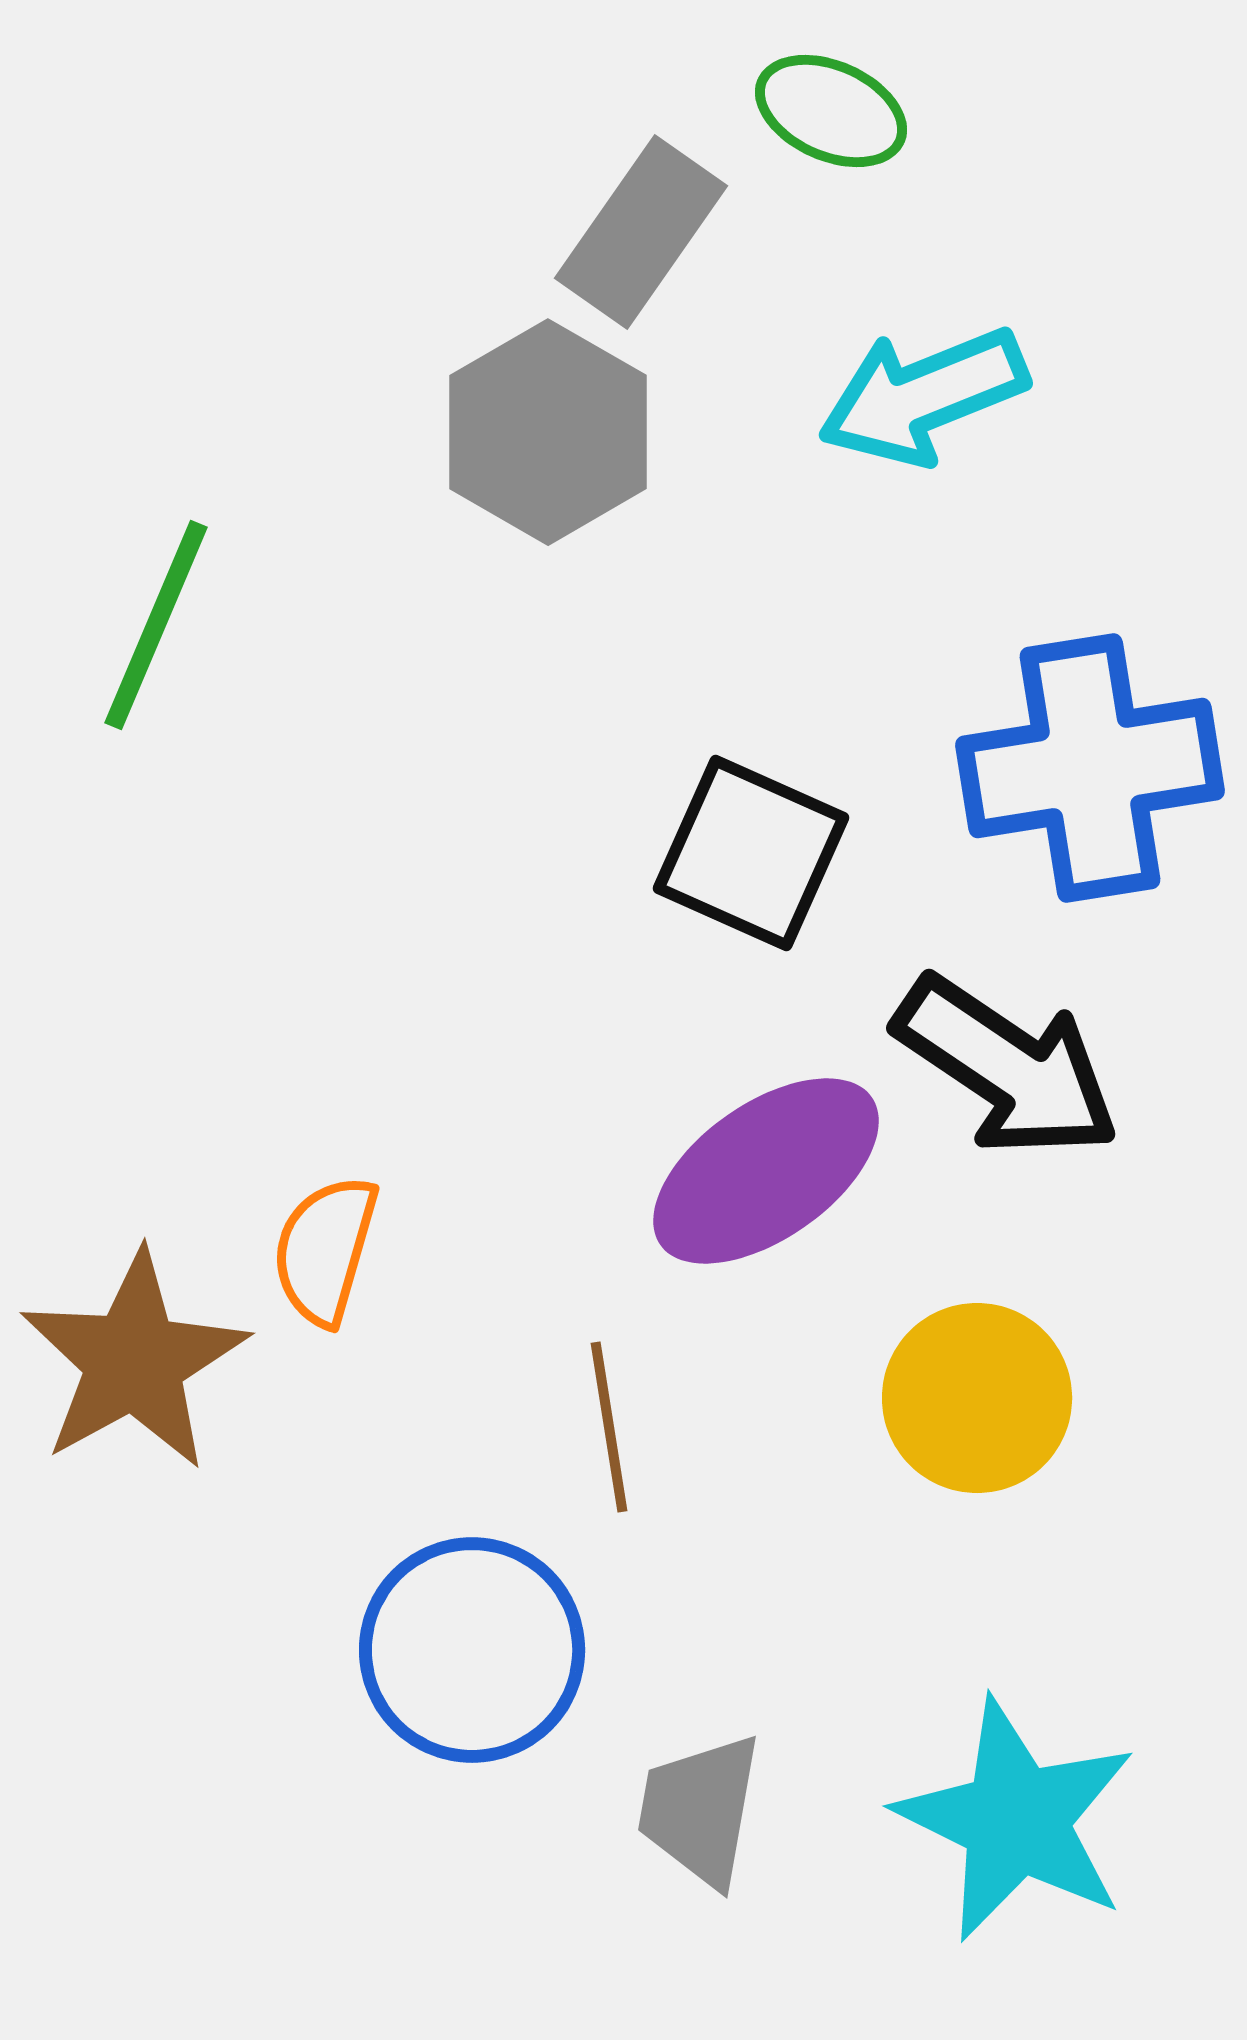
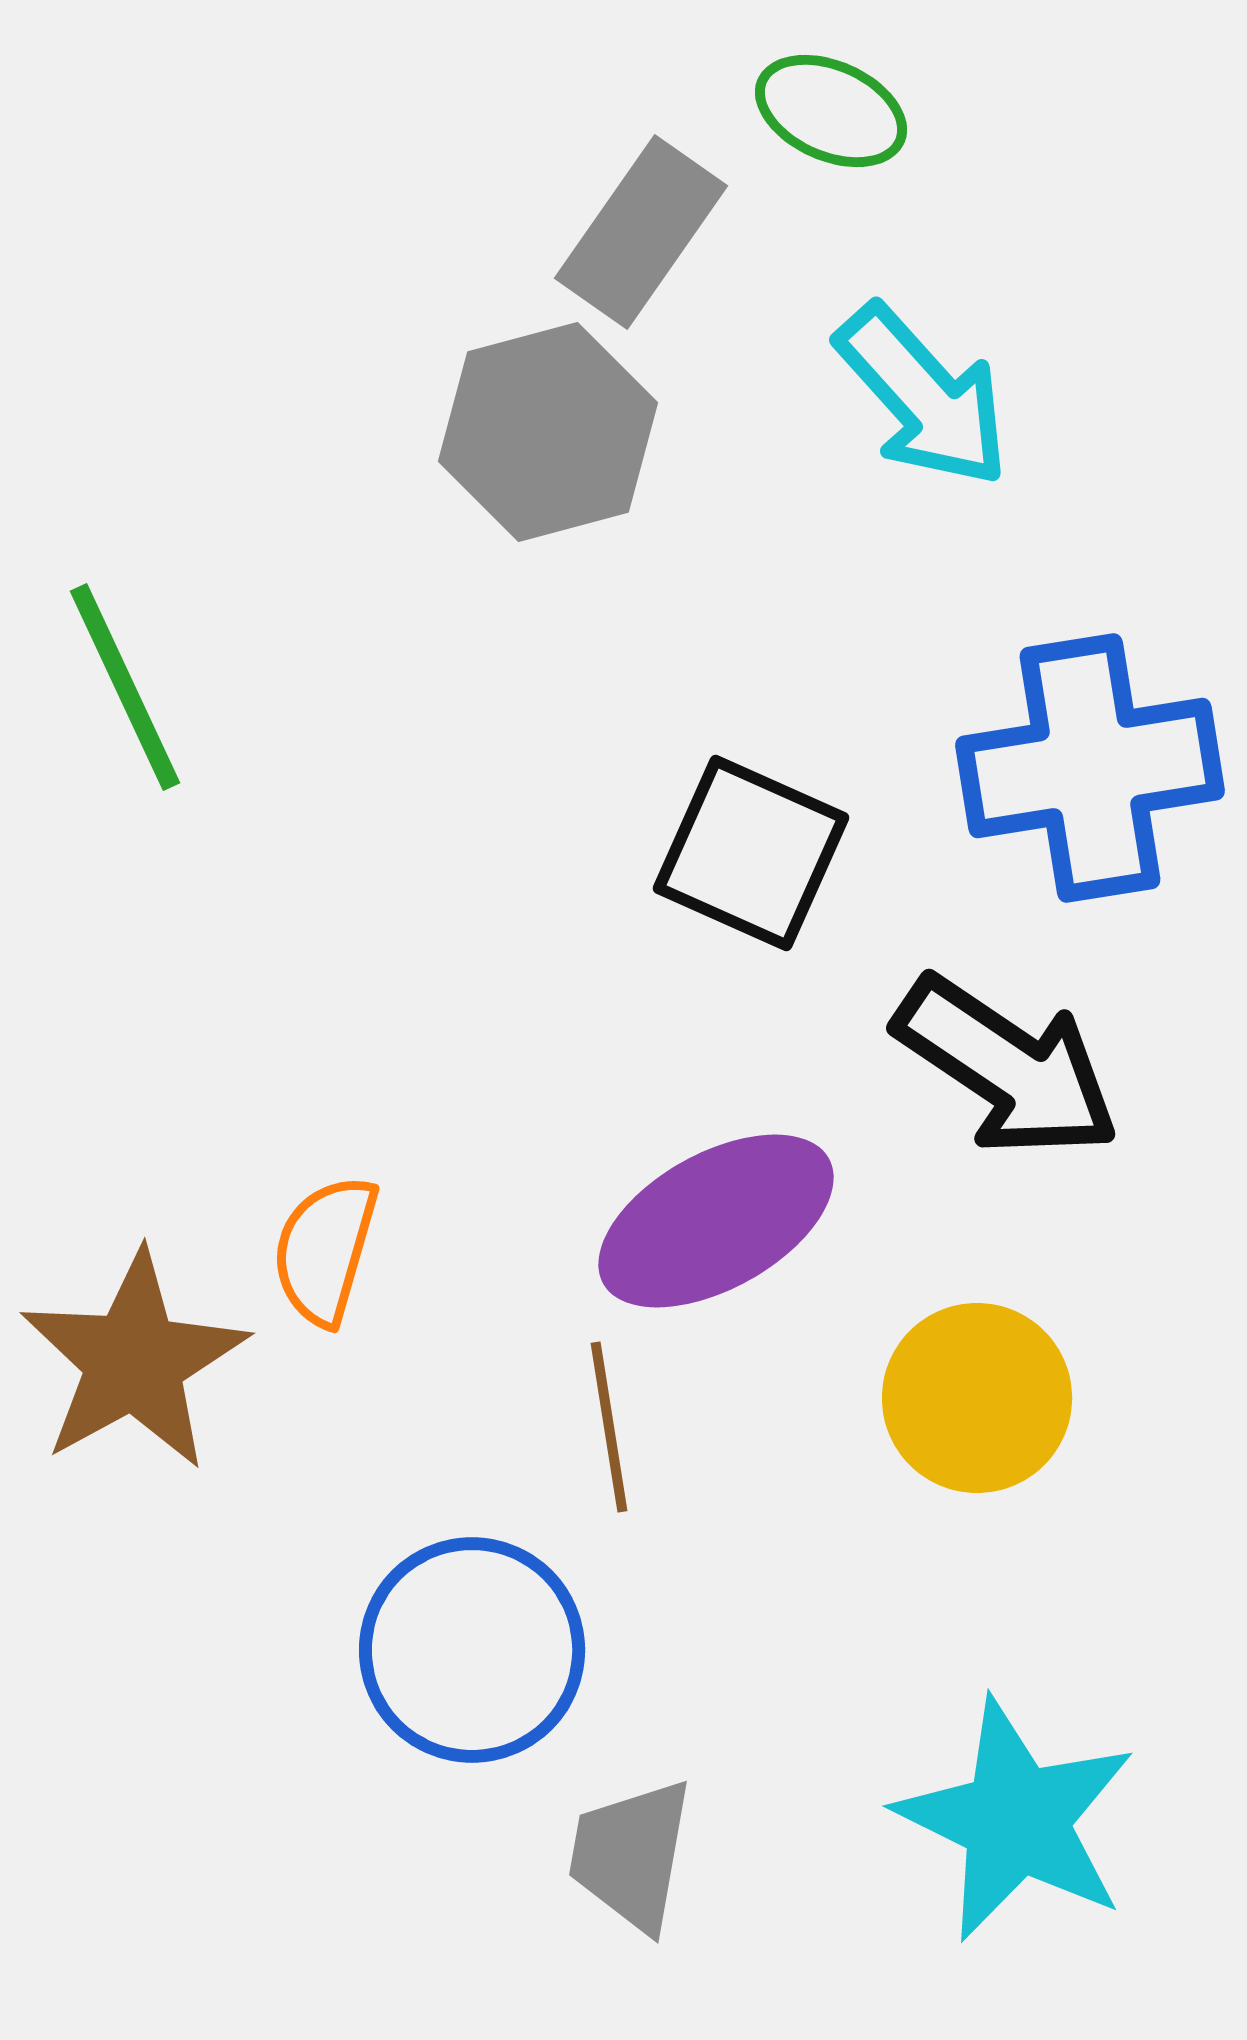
cyan arrow: rotated 110 degrees counterclockwise
gray hexagon: rotated 15 degrees clockwise
green line: moved 31 px left, 62 px down; rotated 48 degrees counterclockwise
purple ellipse: moved 50 px left, 50 px down; rotated 6 degrees clockwise
gray trapezoid: moved 69 px left, 45 px down
